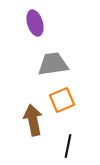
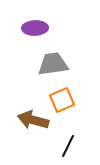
purple ellipse: moved 5 px down; rotated 75 degrees counterclockwise
brown arrow: rotated 64 degrees counterclockwise
black line: rotated 15 degrees clockwise
